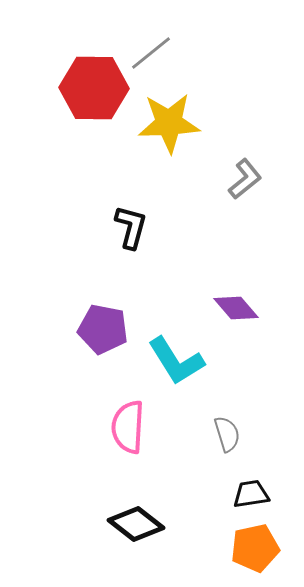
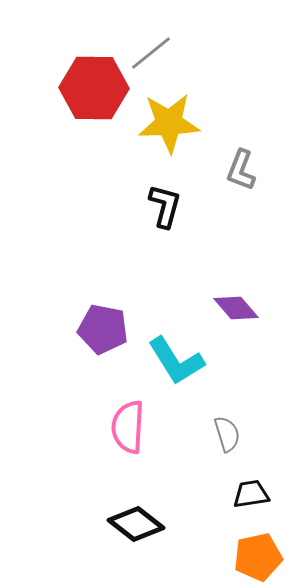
gray L-shape: moved 4 px left, 9 px up; rotated 150 degrees clockwise
black L-shape: moved 34 px right, 21 px up
orange pentagon: moved 3 px right, 9 px down
